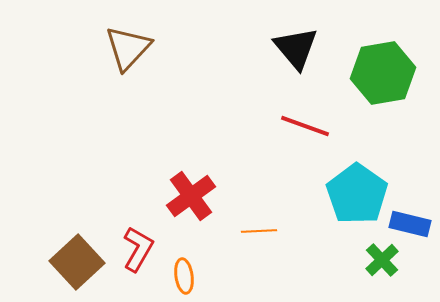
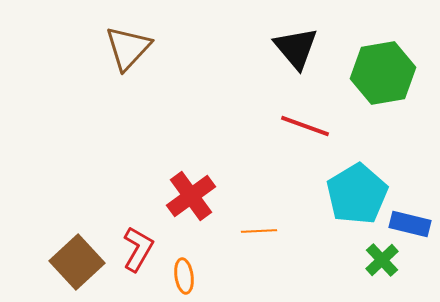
cyan pentagon: rotated 6 degrees clockwise
